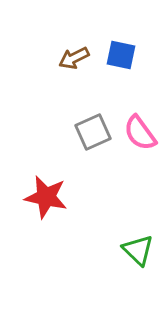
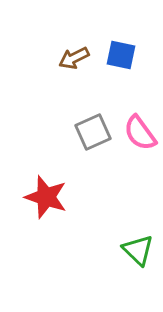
red star: rotated 6 degrees clockwise
